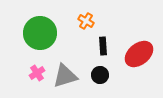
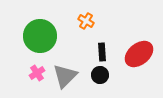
green circle: moved 3 px down
black rectangle: moved 1 px left, 6 px down
gray triangle: rotated 28 degrees counterclockwise
